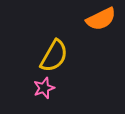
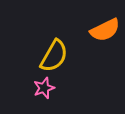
orange semicircle: moved 4 px right, 11 px down
